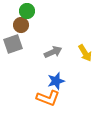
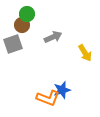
green circle: moved 3 px down
brown circle: moved 1 px right
gray arrow: moved 15 px up
blue star: moved 6 px right, 9 px down
